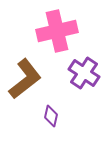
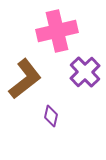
purple cross: moved 1 px right, 1 px up; rotated 12 degrees clockwise
